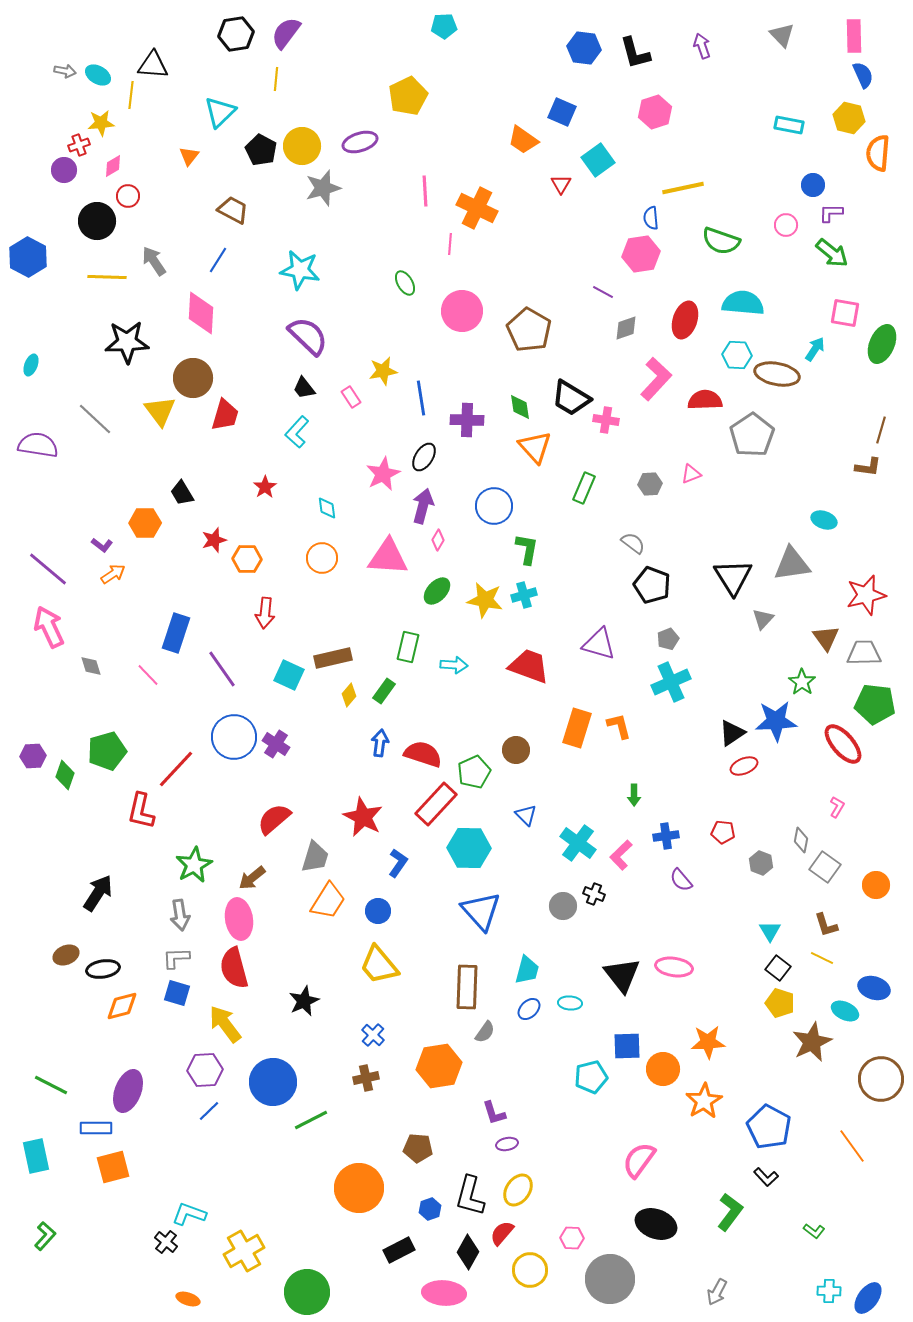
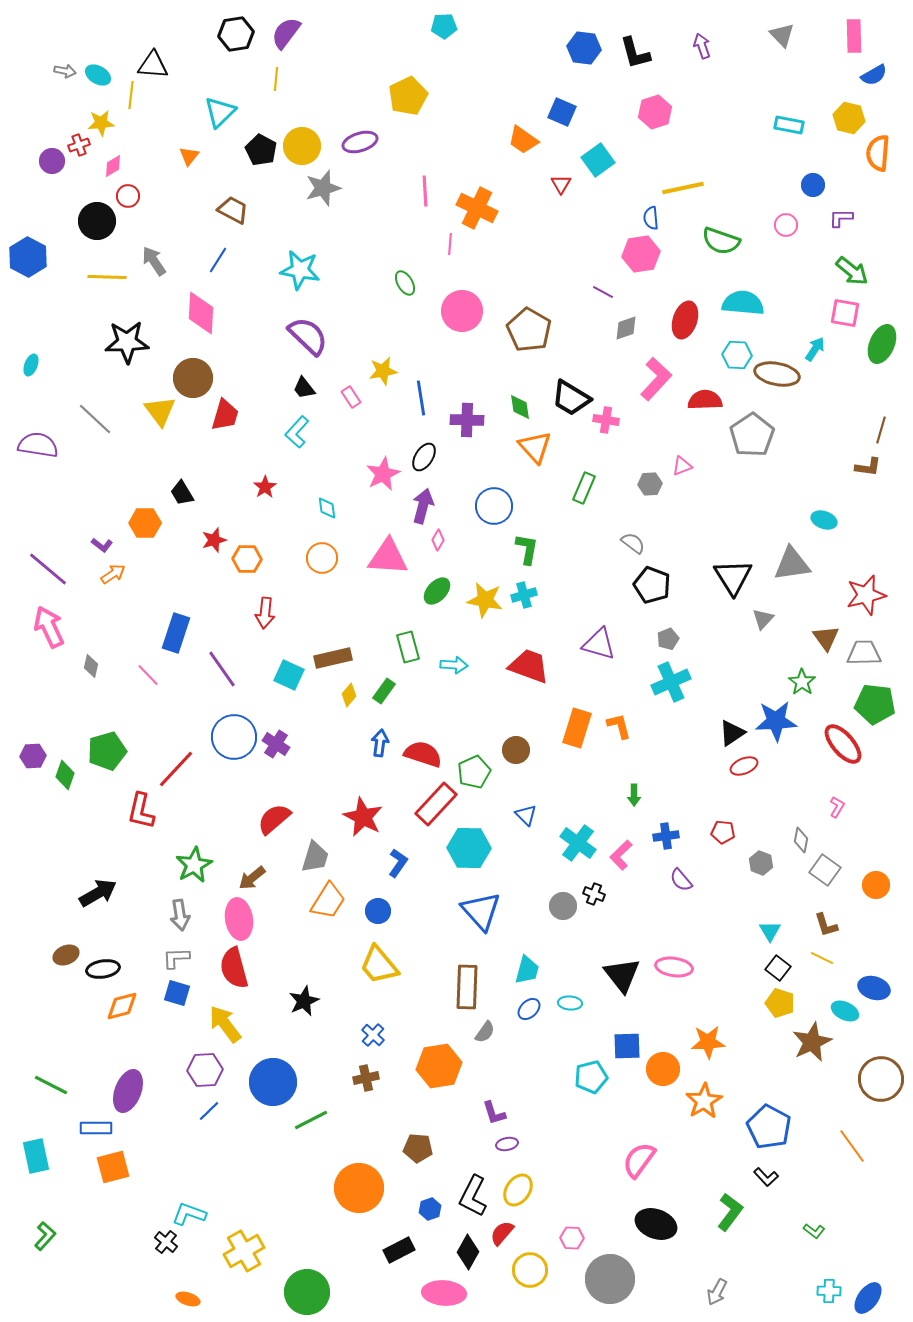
blue semicircle at (863, 75): moved 11 px right; rotated 84 degrees clockwise
purple circle at (64, 170): moved 12 px left, 9 px up
purple L-shape at (831, 213): moved 10 px right, 5 px down
green arrow at (832, 253): moved 20 px right, 18 px down
pink triangle at (691, 474): moved 9 px left, 8 px up
green rectangle at (408, 647): rotated 28 degrees counterclockwise
gray diamond at (91, 666): rotated 30 degrees clockwise
gray square at (825, 867): moved 3 px down
black arrow at (98, 893): rotated 27 degrees clockwise
black L-shape at (470, 1196): moved 3 px right; rotated 12 degrees clockwise
